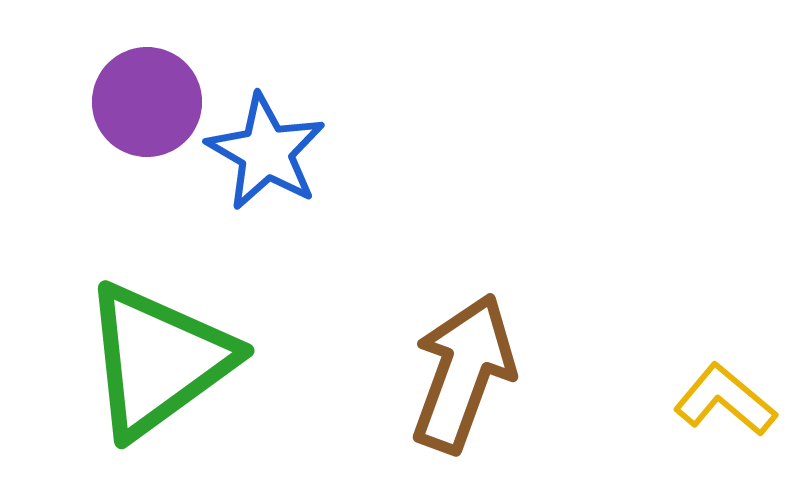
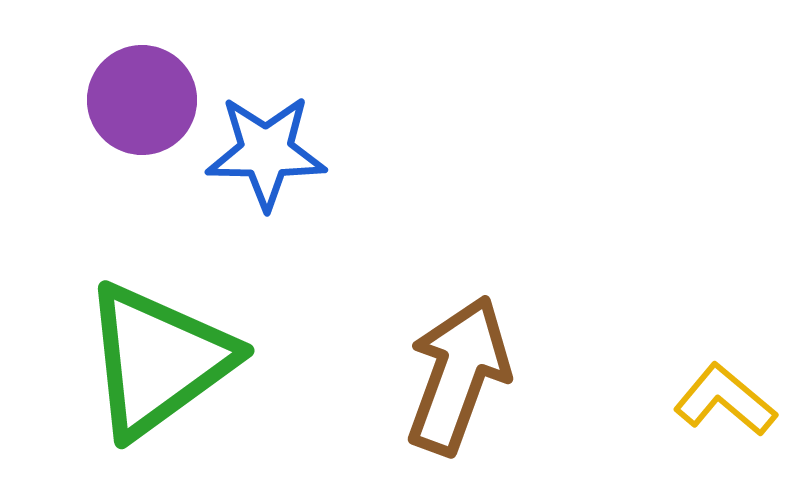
purple circle: moved 5 px left, 2 px up
blue star: rotated 29 degrees counterclockwise
brown arrow: moved 5 px left, 2 px down
